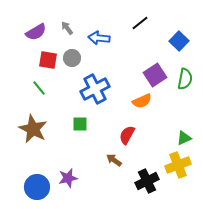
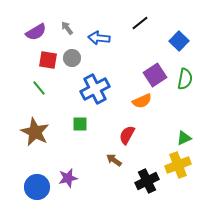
brown star: moved 2 px right, 3 px down
